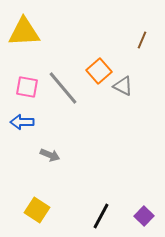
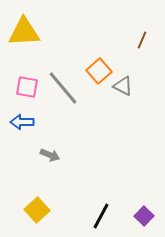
yellow square: rotated 15 degrees clockwise
